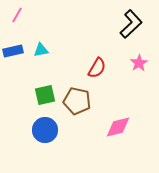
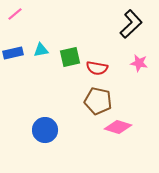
pink line: moved 2 px left, 1 px up; rotated 21 degrees clockwise
blue rectangle: moved 2 px down
pink star: rotated 30 degrees counterclockwise
red semicircle: rotated 70 degrees clockwise
green square: moved 25 px right, 38 px up
brown pentagon: moved 21 px right
pink diamond: rotated 32 degrees clockwise
